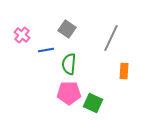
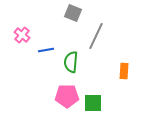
gray square: moved 6 px right, 16 px up; rotated 12 degrees counterclockwise
gray line: moved 15 px left, 2 px up
green semicircle: moved 2 px right, 2 px up
pink pentagon: moved 2 px left, 3 px down
green square: rotated 24 degrees counterclockwise
